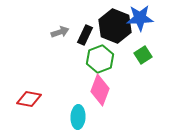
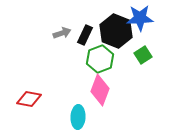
black hexagon: moved 1 px right, 5 px down
gray arrow: moved 2 px right, 1 px down
